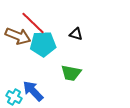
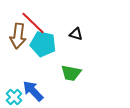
brown arrow: rotated 75 degrees clockwise
cyan pentagon: rotated 15 degrees clockwise
cyan cross: rotated 14 degrees clockwise
